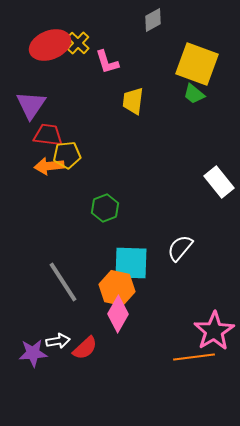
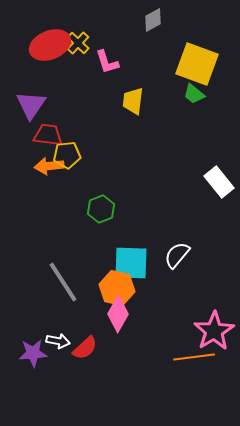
green hexagon: moved 4 px left, 1 px down
white semicircle: moved 3 px left, 7 px down
white arrow: rotated 20 degrees clockwise
